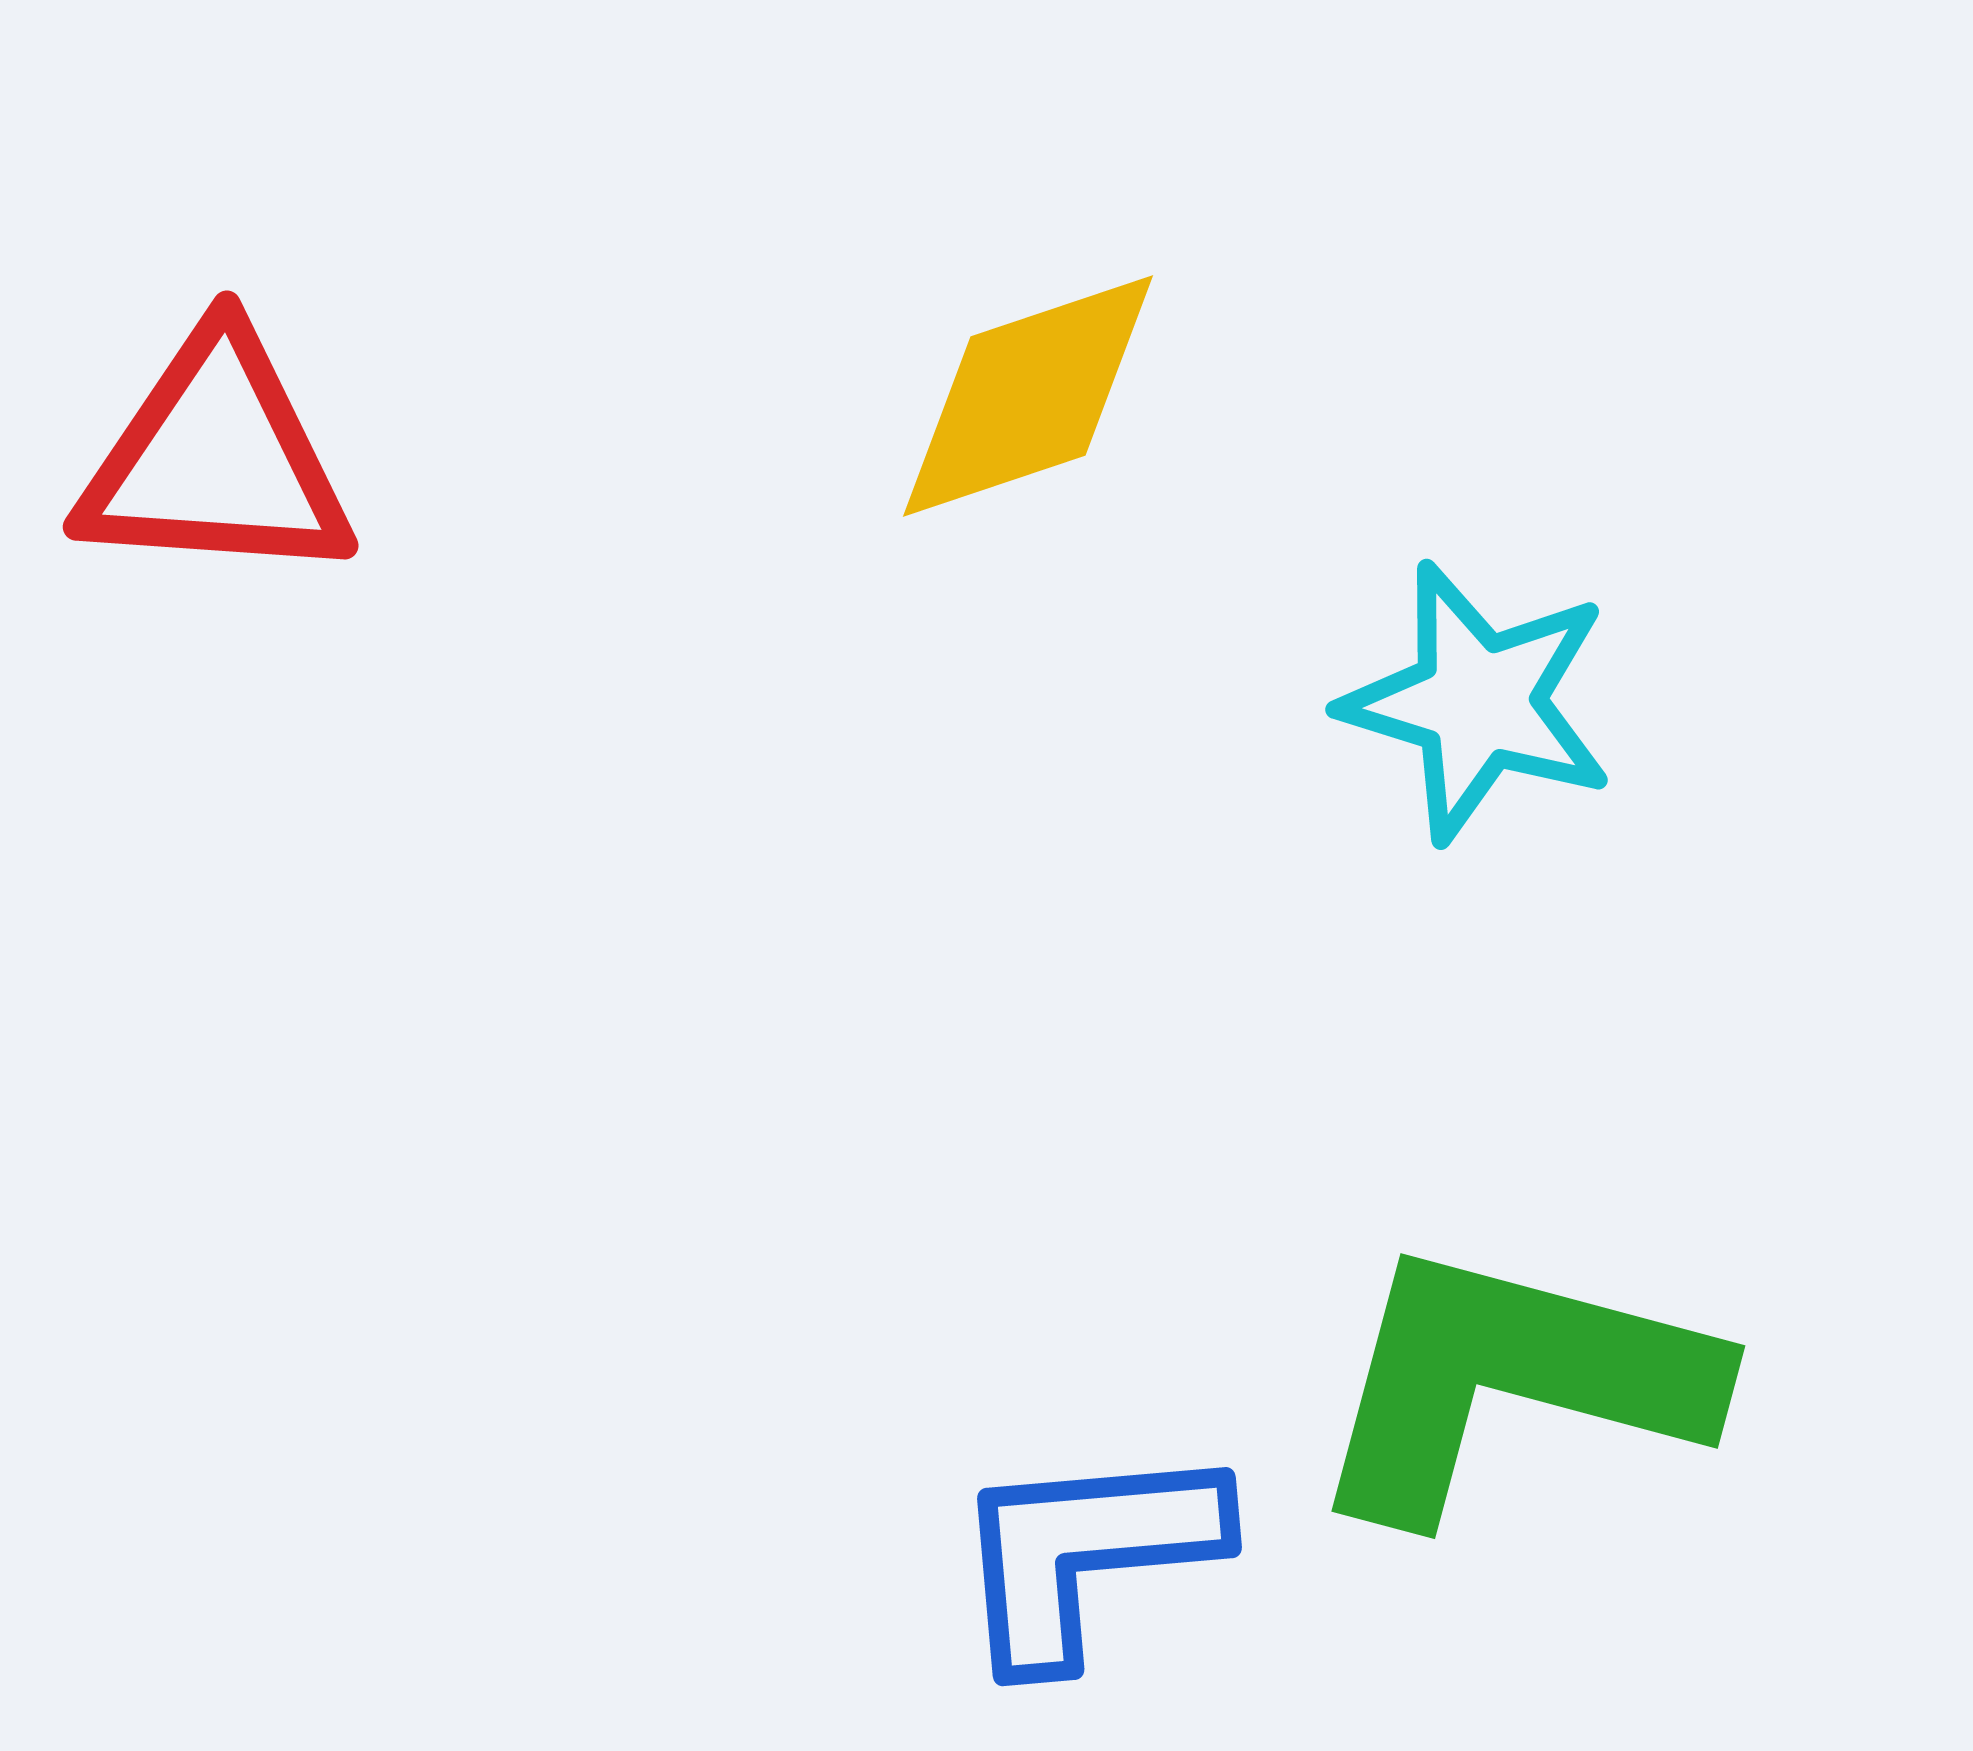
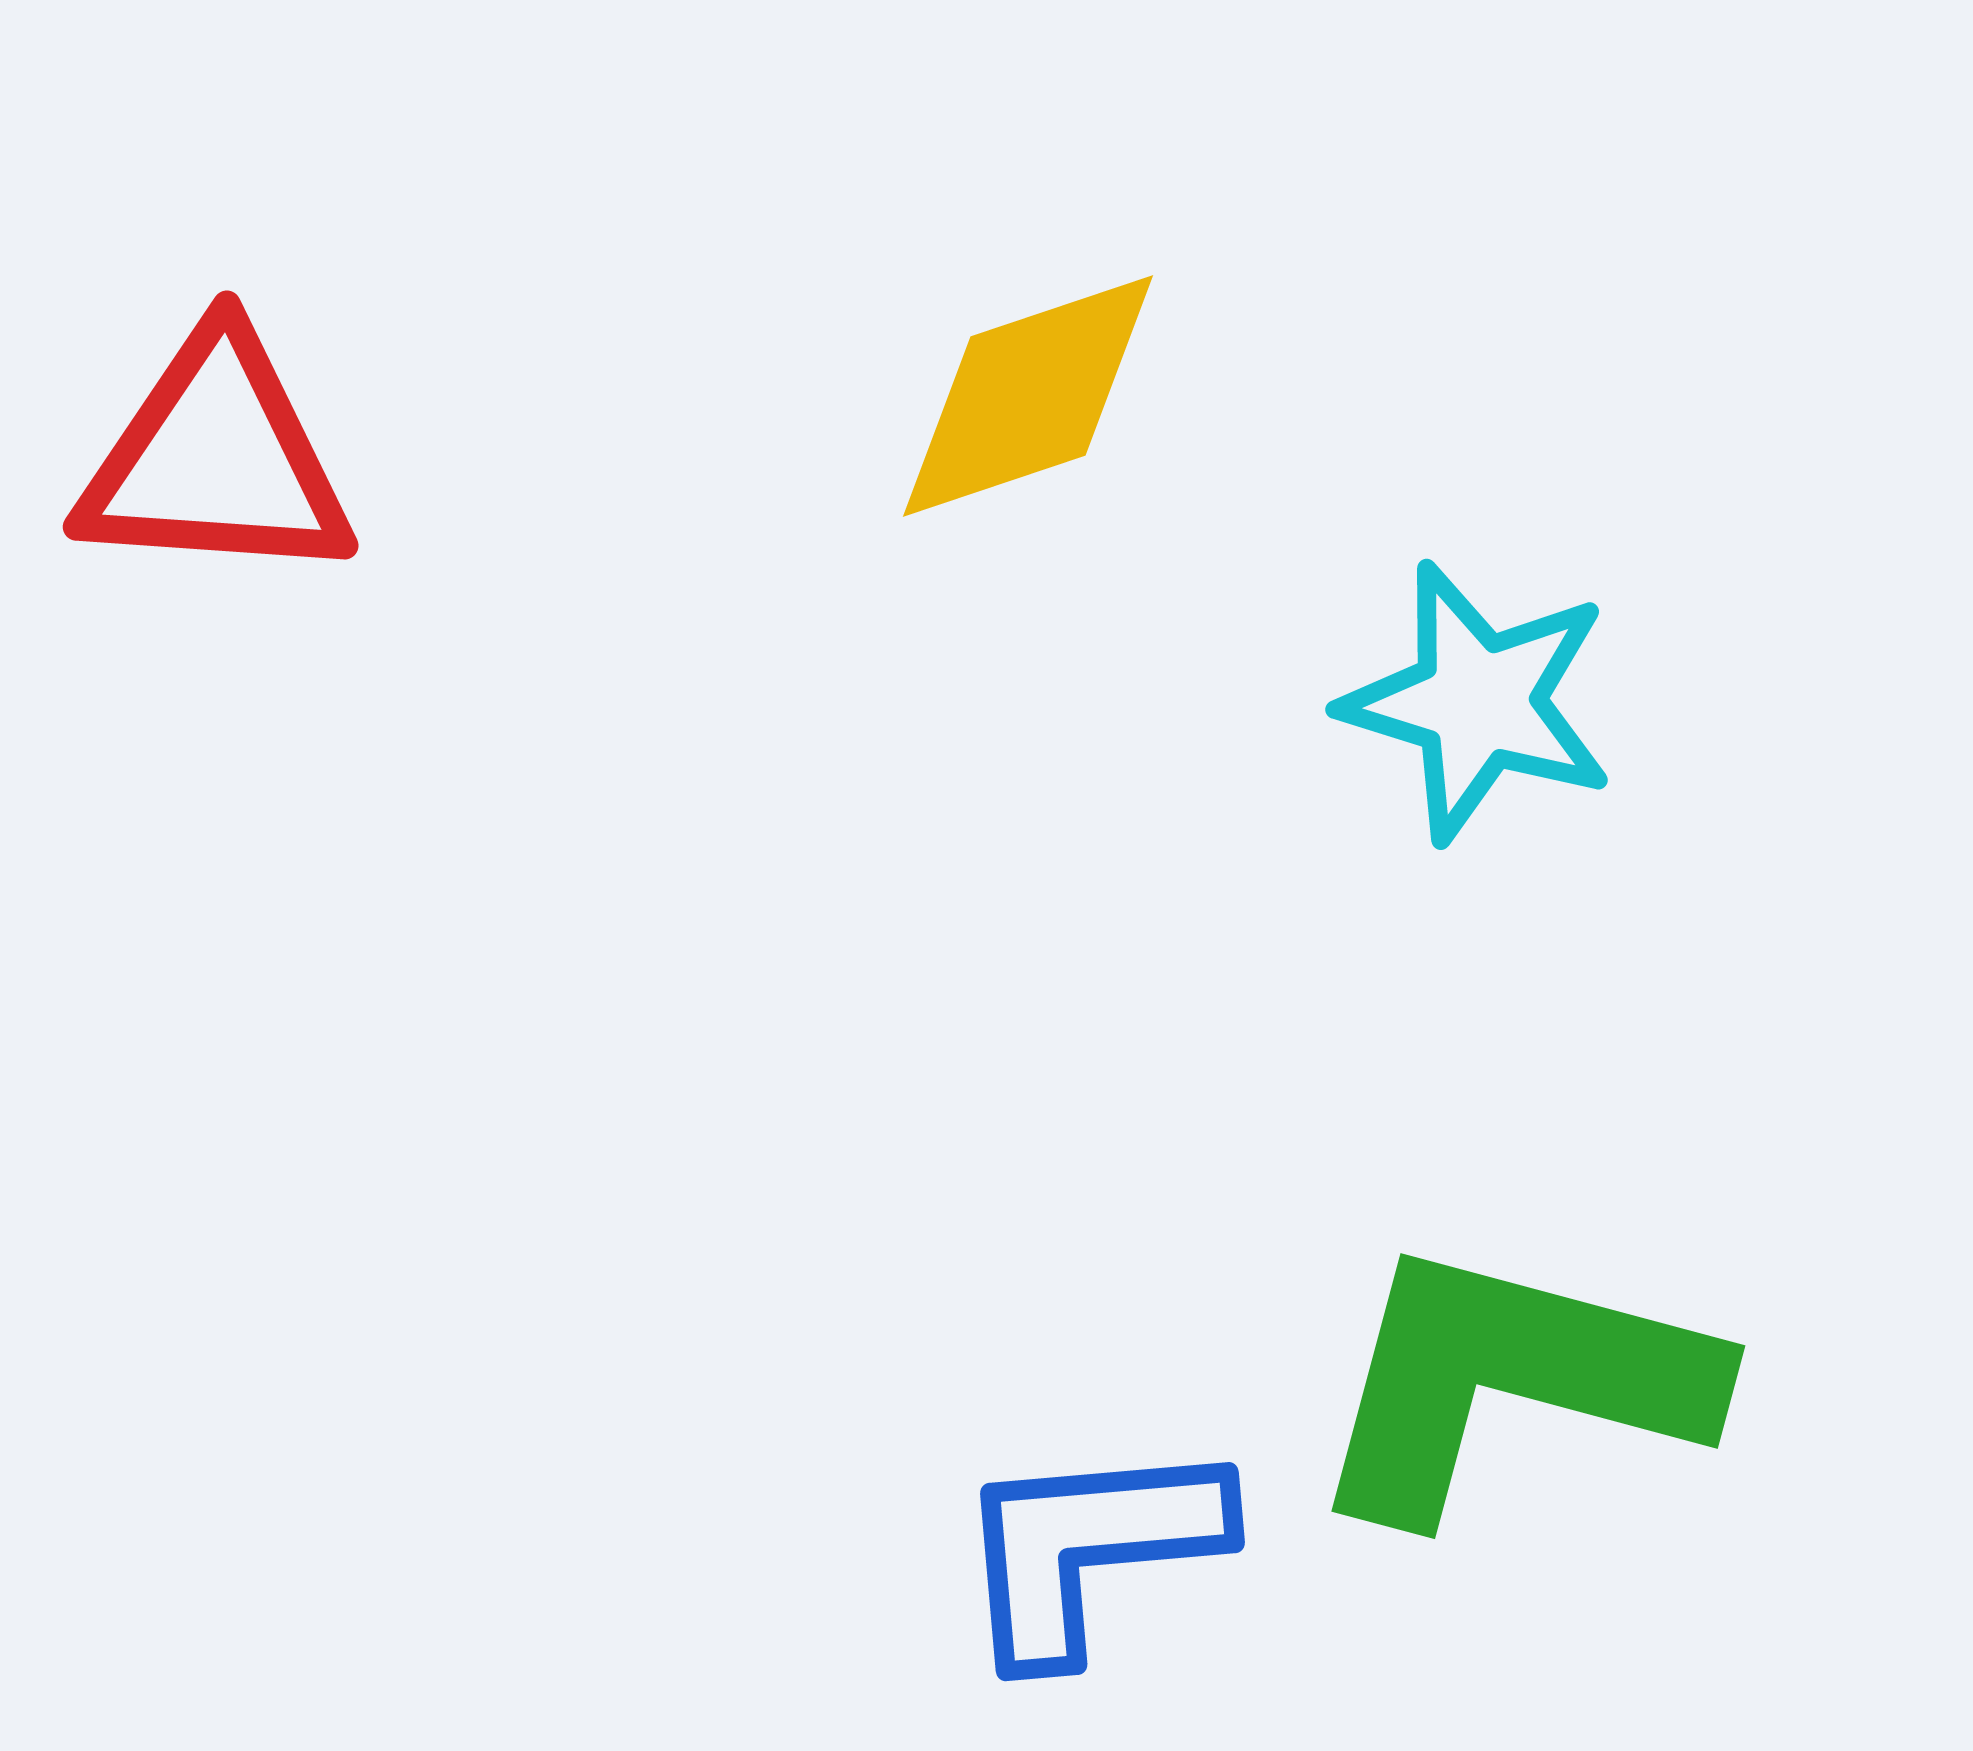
blue L-shape: moved 3 px right, 5 px up
